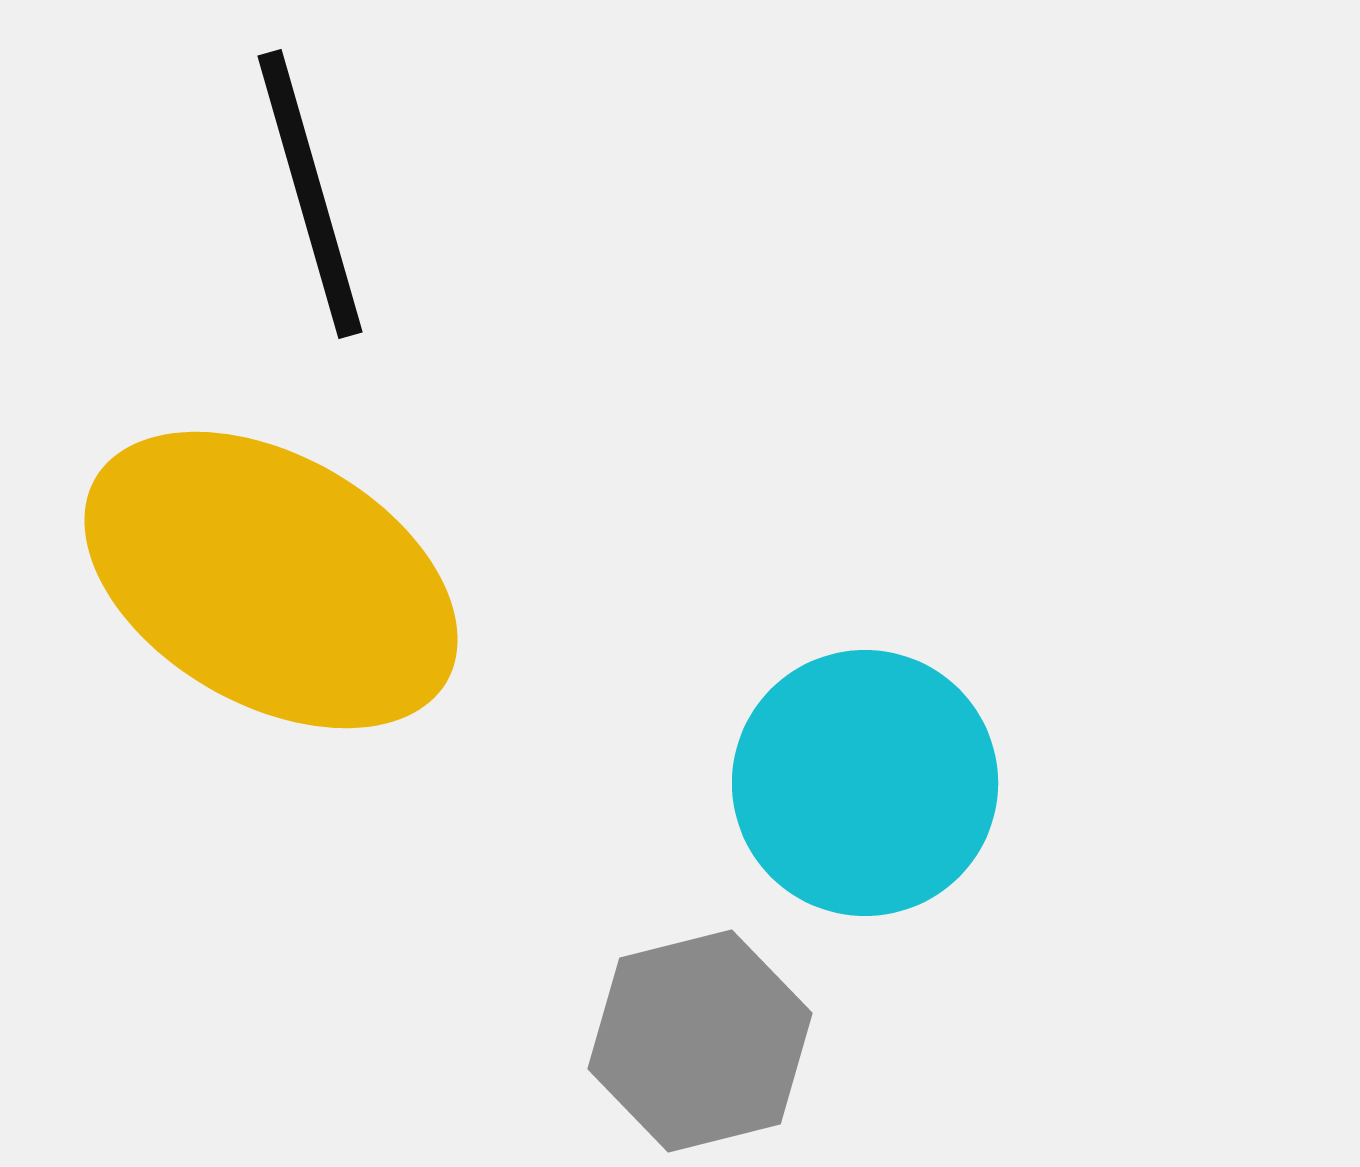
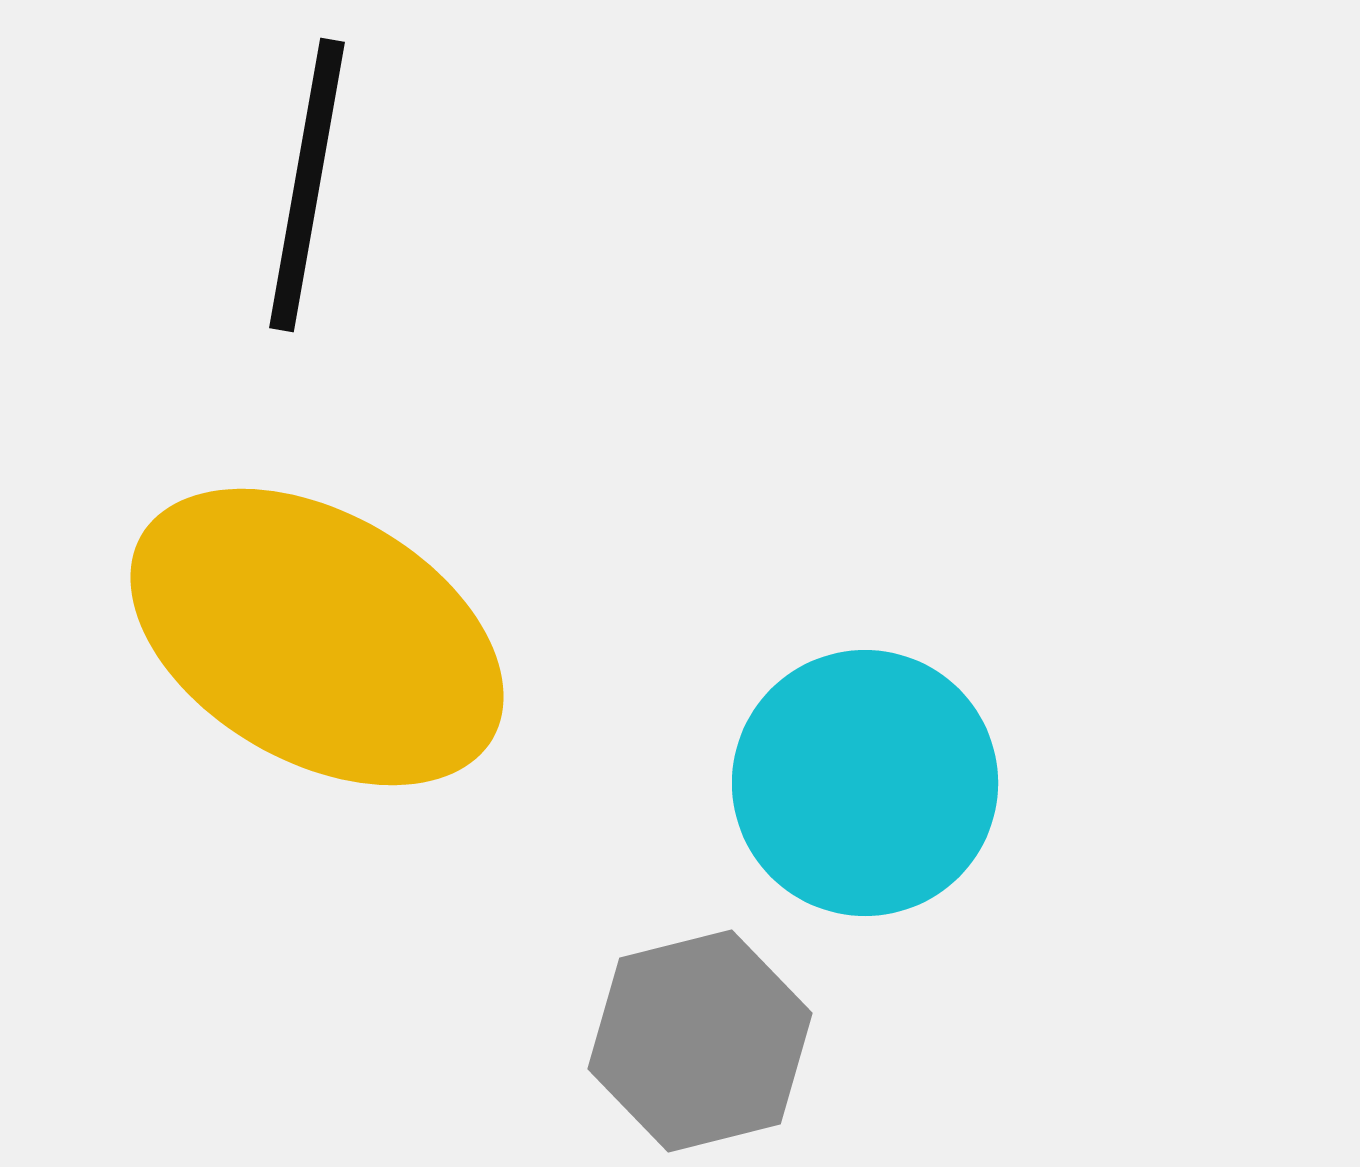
black line: moved 3 px left, 9 px up; rotated 26 degrees clockwise
yellow ellipse: moved 46 px right, 57 px down
